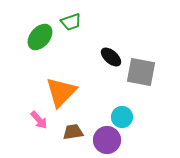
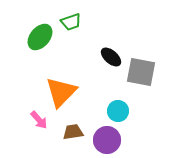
cyan circle: moved 4 px left, 6 px up
